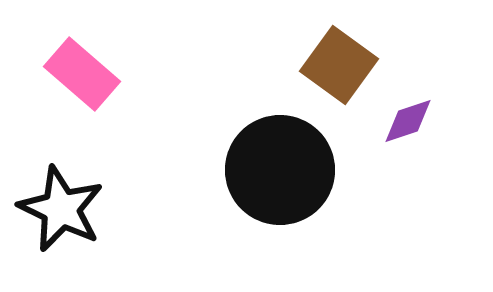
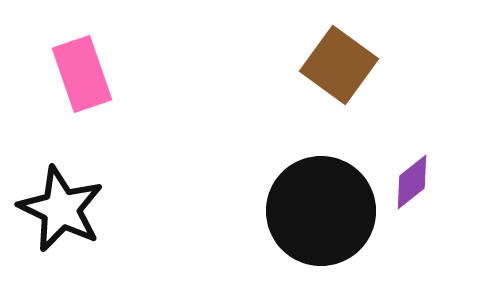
pink rectangle: rotated 30 degrees clockwise
purple diamond: moved 4 px right, 61 px down; rotated 20 degrees counterclockwise
black circle: moved 41 px right, 41 px down
